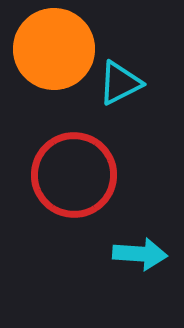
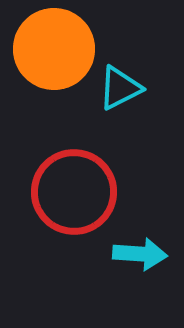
cyan triangle: moved 5 px down
red circle: moved 17 px down
